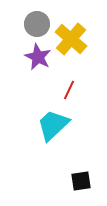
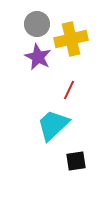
yellow cross: rotated 36 degrees clockwise
black square: moved 5 px left, 20 px up
